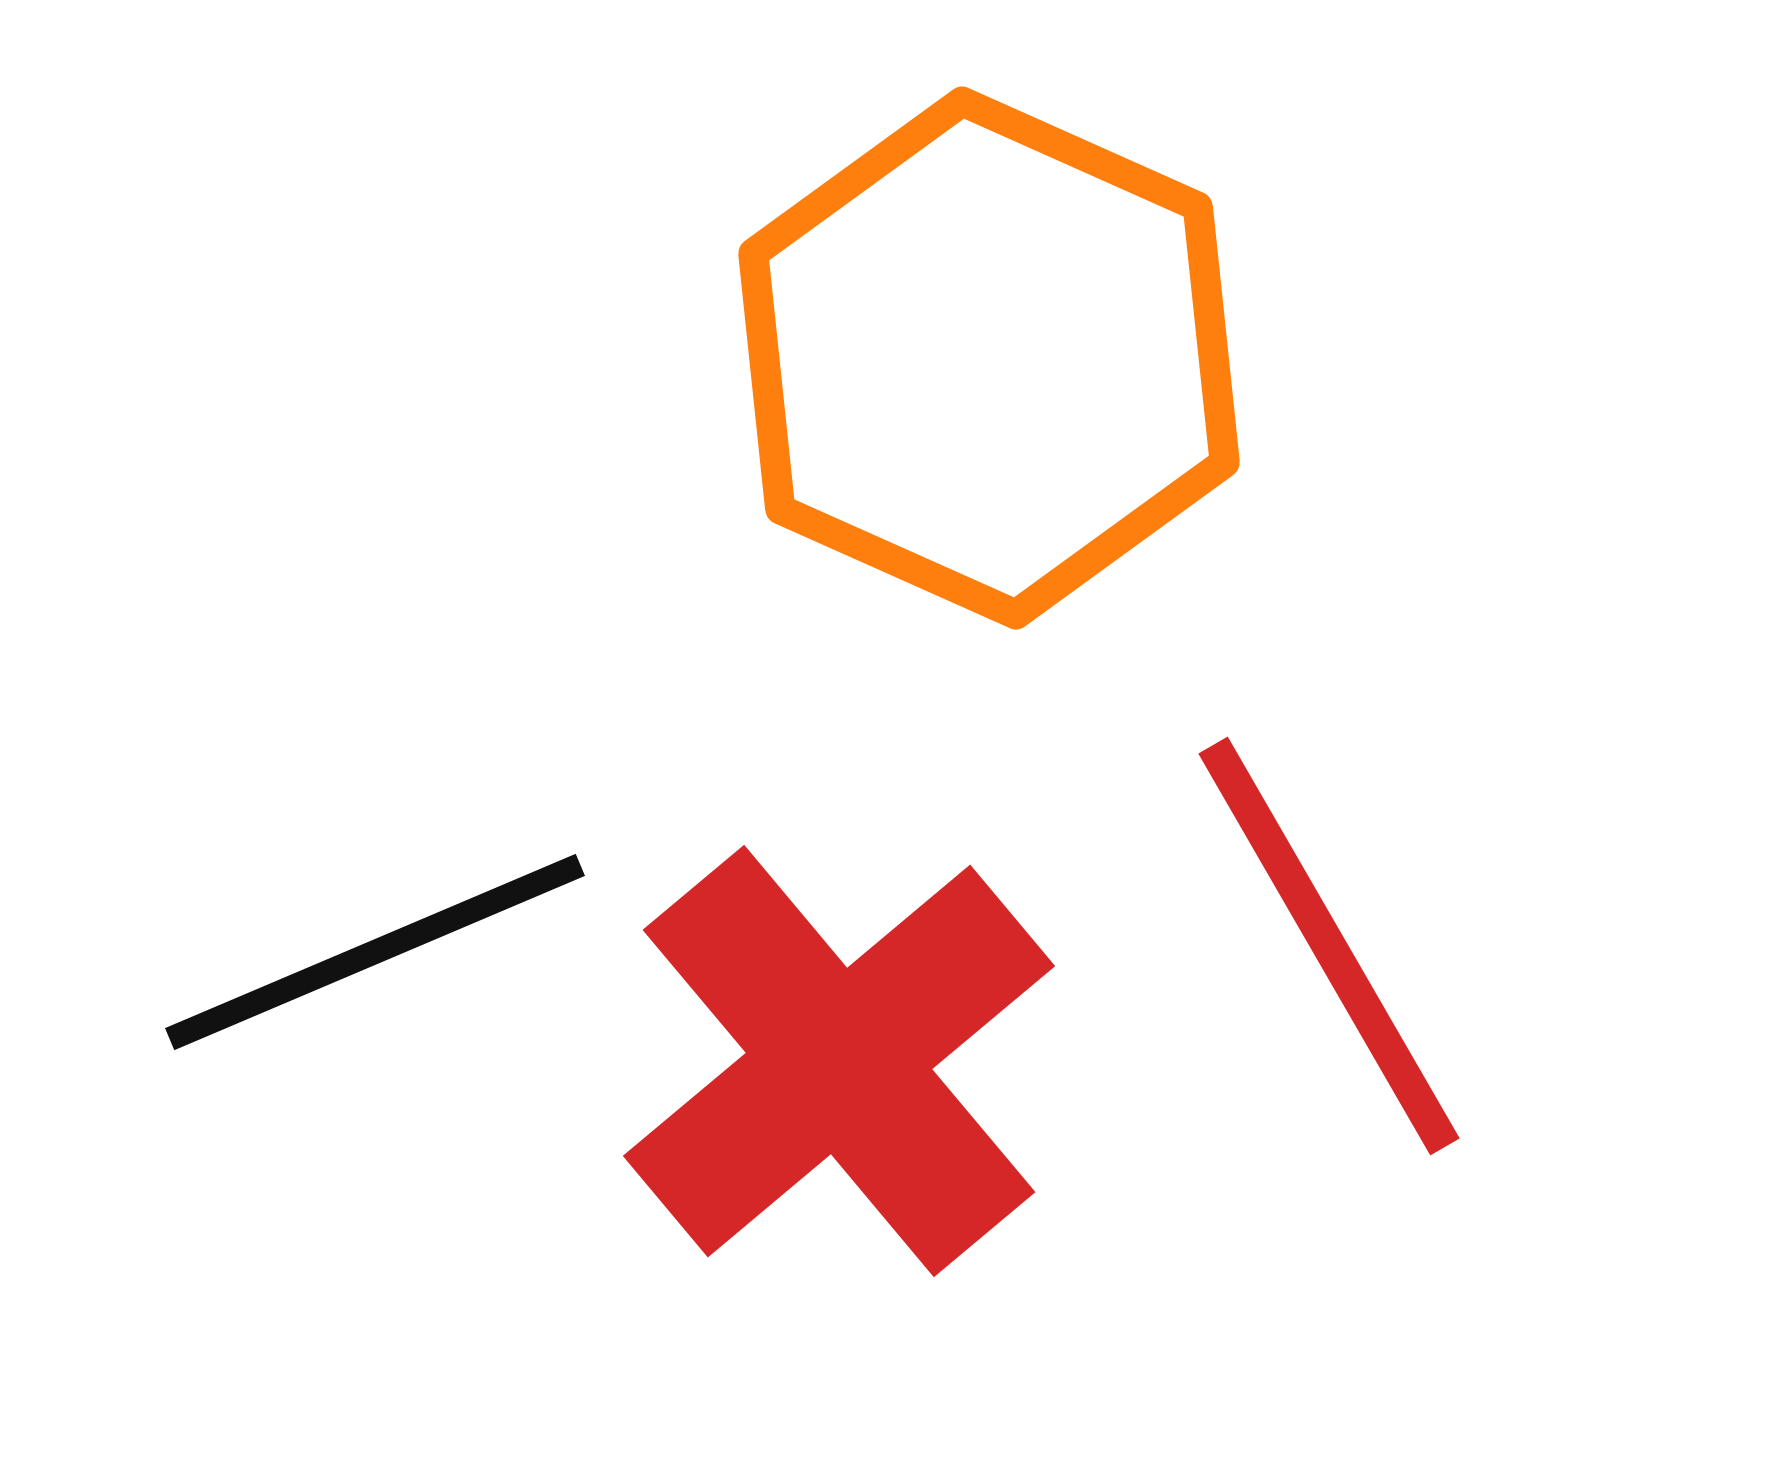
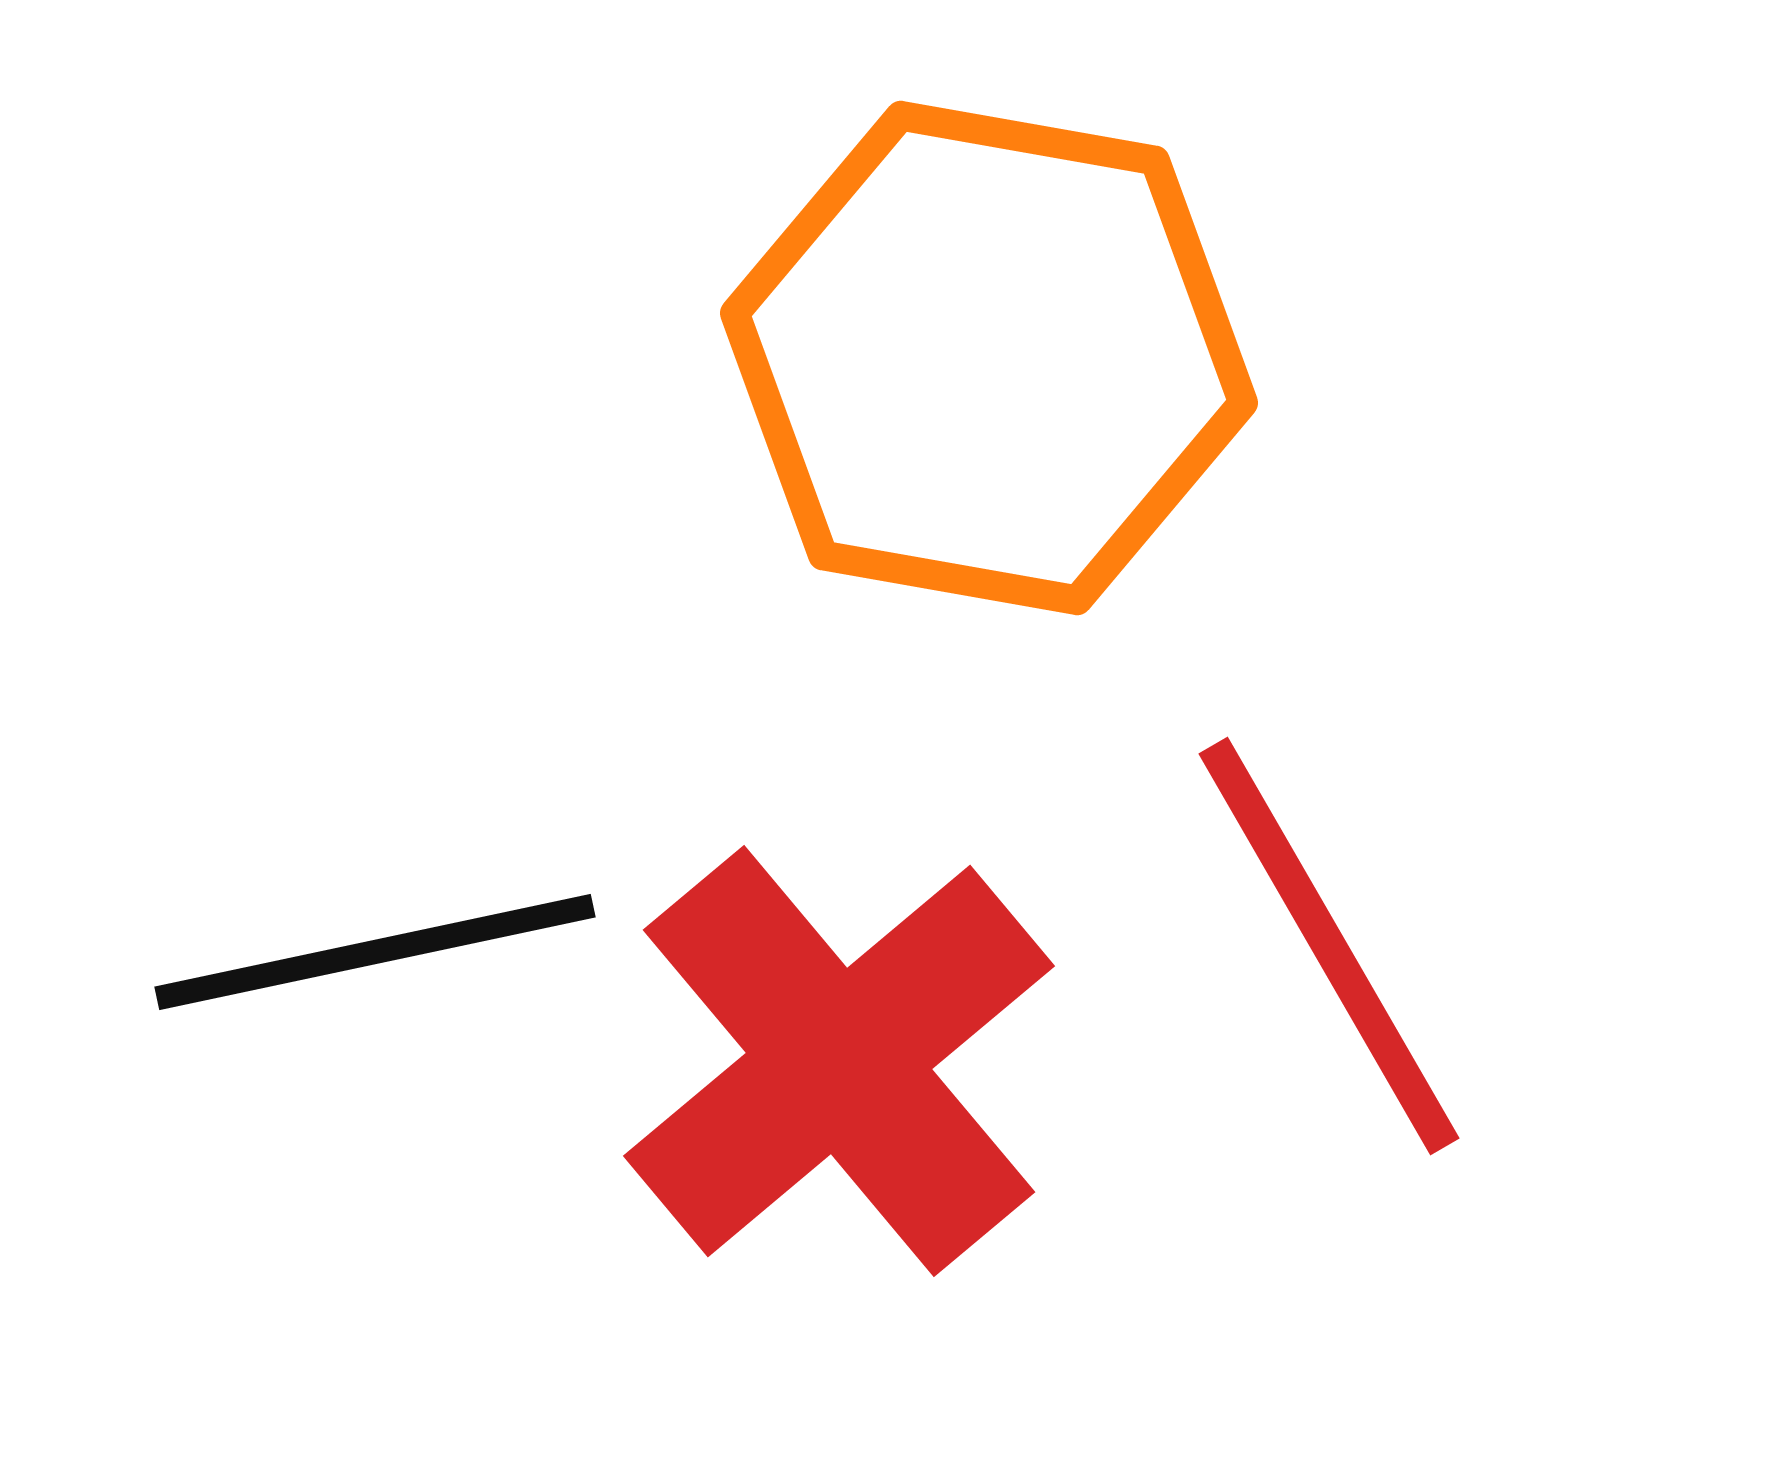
orange hexagon: rotated 14 degrees counterclockwise
black line: rotated 11 degrees clockwise
